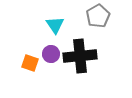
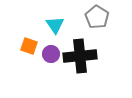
gray pentagon: moved 1 px left, 1 px down; rotated 10 degrees counterclockwise
orange square: moved 1 px left, 17 px up
